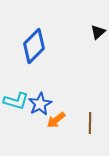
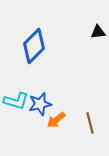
black triangle: rotated 35 degrees clockwise
blue star: rotated 15 degrees clockwise
brown line: rotated 15 degrees counterclockwise
